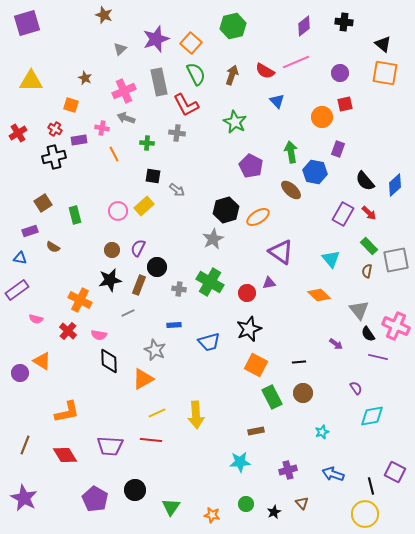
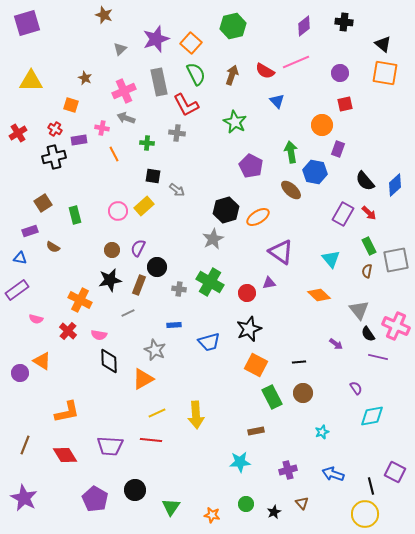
orange circle at (322, 117): moved 8 px down
green rectangle at (369, 246): rotated 18 degrees clockwise
